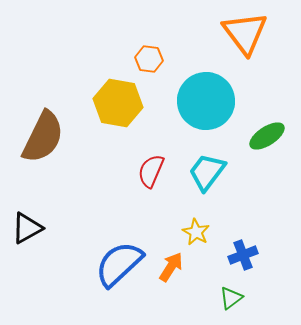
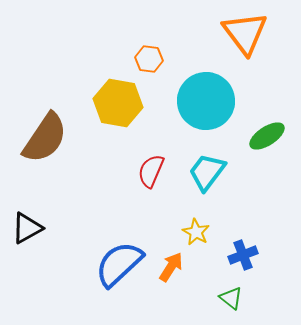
brown semicircle: moved 2 px right, 1 px down; rotated 8 degrees clockwise
green triangle: rotated 45 degrees counterclockwise
